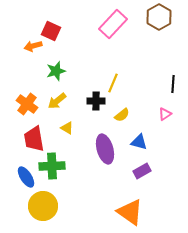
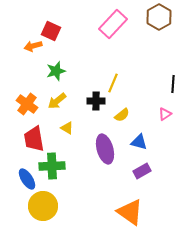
blue ellipse: moved 1 px right, 2 px down
